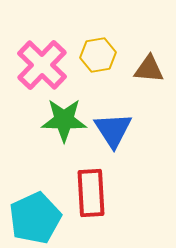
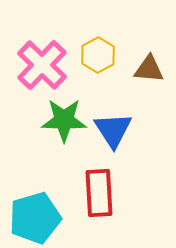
yellow hexagon: rotated 20 degrees counterclockwise
red rectangle: moved 8 px right
cyan pentagon: rotated 9 degrees clockwise
